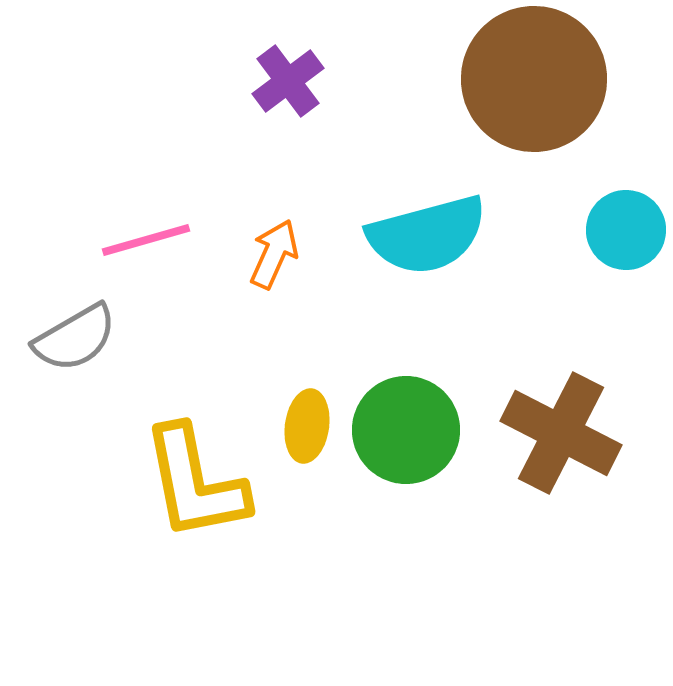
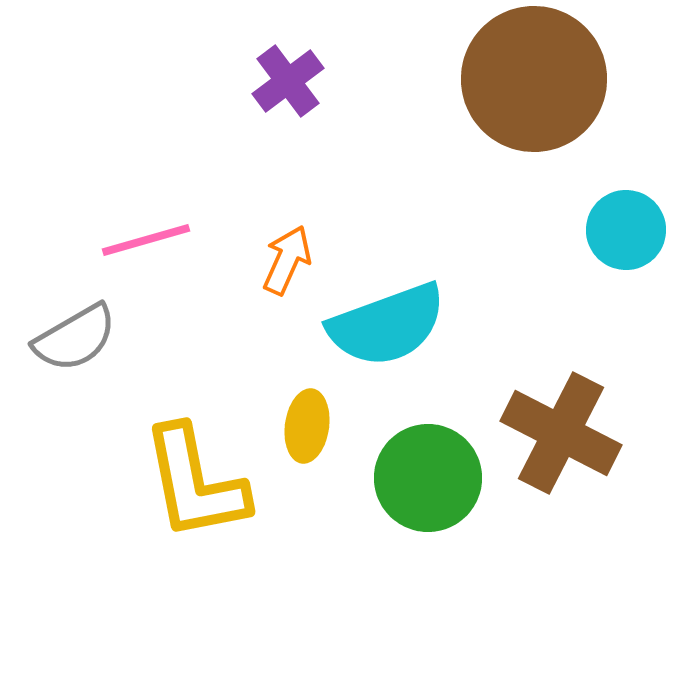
cyan semicircle: moved 40 px left, 90 px down; rotated 5 degrees counterclockwise
orange arrow: moved 13 px right, 6 px down
green circle: moved 22 px right, 48 px down
